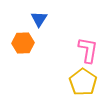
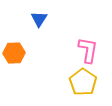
orange hexagon: moved 9 px left, 10 px down
